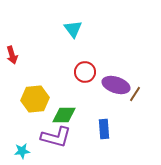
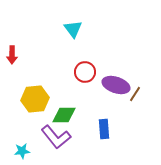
red arrow: rotated 18 degrees clockwise
purple L-shape: rotated 36 degrees clockwise
